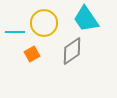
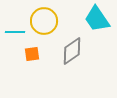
cyan trapezoid: moved 11 px right
yellow circle: moved 2 px up
orange square: rotated 21 degrees clockwise
